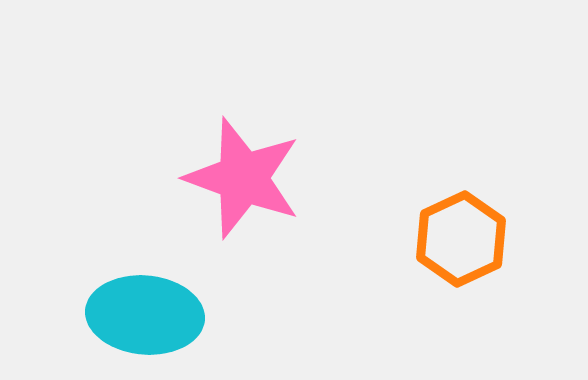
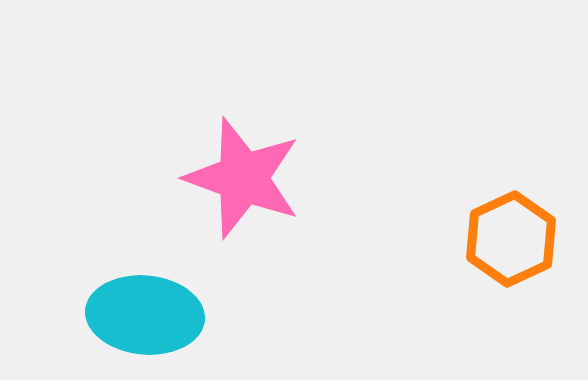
orange hexagon: moved 50 px right
